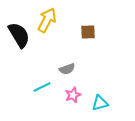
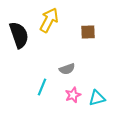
yellow arrow: moved 2 px right
black semicircle: rotated 12 degrees clockwise
cyan line: rotated 42 degrees counterclockwise
cyan triangle: moved 3 px left, 5 px up
